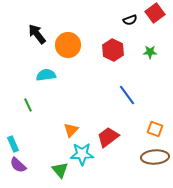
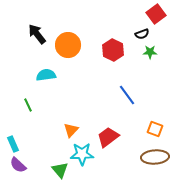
red square: moved 1 px right, 1 px down
black semicircle: moved 12 px right, 14 px down
